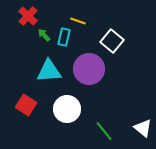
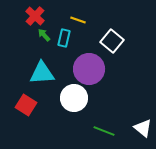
red cross: moved 7 px right
yellow line: moved 1 px up
cyan rectangle: moved 1 px down
cyan triangle: moved 7 px left, 2 px down
white circle: moved 7 px right, 11 px up
green line: rotated 30 degrees counterclockwise
